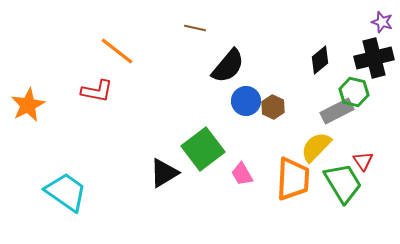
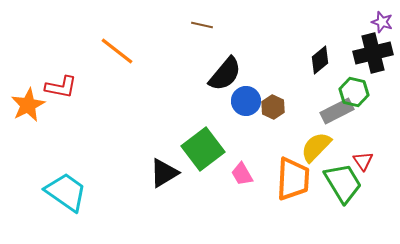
brown line: moved 7 px right, 3 px up
black cross: moved 1 px left, 5 px up
black semicircle: moved 3 px left, 8 px down
red L-shape: moved 36 px left, 4 px up
